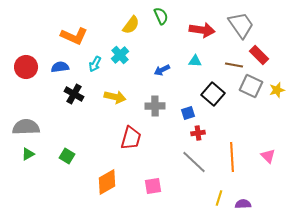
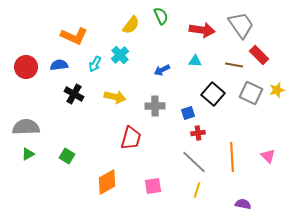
blue semicircle: moved 1 px left, 2 px up
gray square: moved 7 px down
yellow line: moved 22 px left, 8 px up
purple semicircle: rotated 14 degrees clockwise
